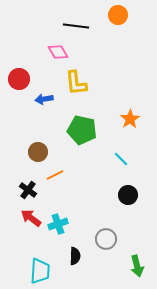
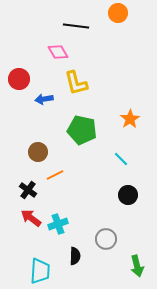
orange circle: moved 2 px up
yellow L-shape: rotated 8 degrees counterclockwise
